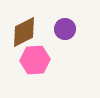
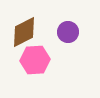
purple circle: moved 3 px right, 3 px down
